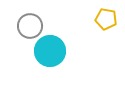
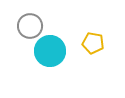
yellow pentagon: moved 13 px left, 24 px down
